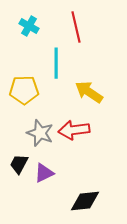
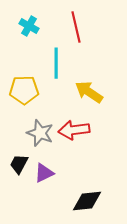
black diamond: moved 2 px right
